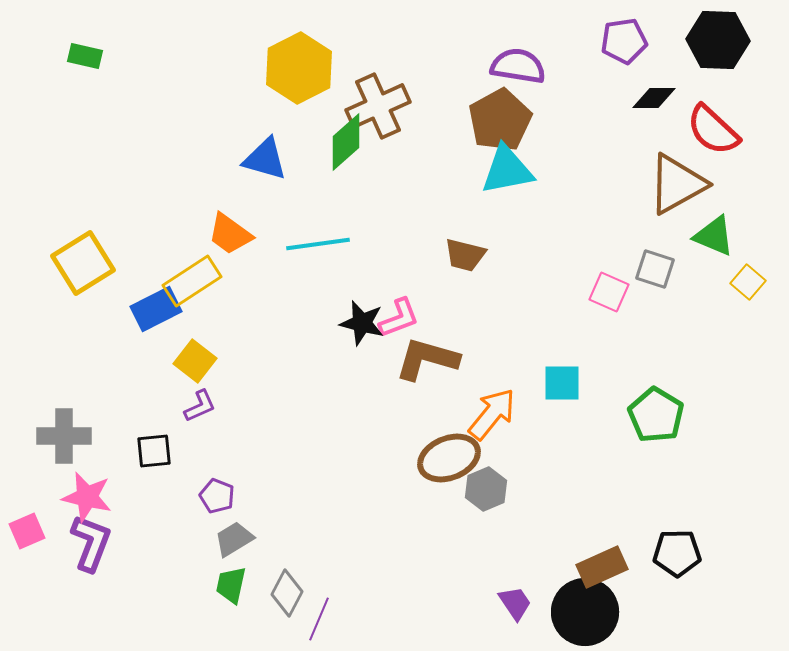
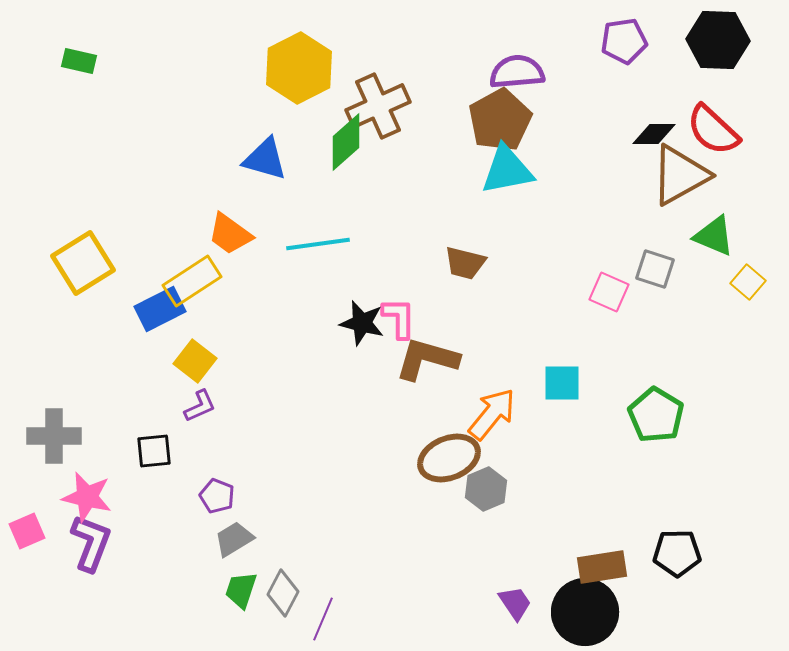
green rectangle at (85, 56): moved 6 px left, 5 px down
purple semicircle at (518, 66): moved 1 px left, 6 px down; rotated 14 degrees counterclockwise
black diamond at (654, 98): moved 36 px down
brown triangle at (677, 184): moved 3 px right, 9 px up
brown trapezoid at (465, 255): moved 8 px down
blue rectangle at (156, 309): moved 4 px right
pink L-shape at (399, 318): rotated 69 degrees counterclockwise
gray cross at (64, 436): moved 10 px left
brown rectangle at (602, 567): rotated 15 degrees clockwise
green trapezoid at (231, 585): moved 10 px right, 5 px down; rotated 6 degrees clockwise
gray diamond at (287, 593): moved 4 px left
purple line at (319, 619): moved 4 px right
